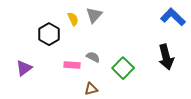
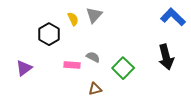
brown triangle: moved 4 px right
